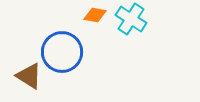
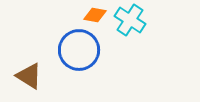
cyan cross: moved 1 px left, 1 px down
blue circle: moved 17 px right, 2 px up
